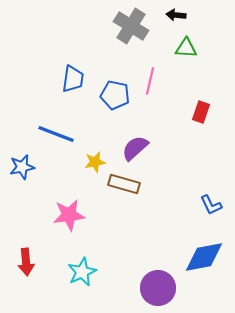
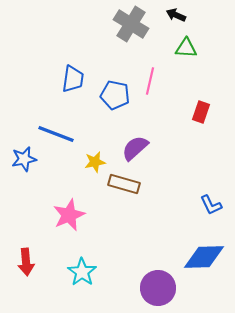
black arrow: rotated 18 degrees clockwise
gray cross: moved 2 px up
blue star: moved 2 px right, 8 px up
pink star: rotated 16 degrees counterclockwise
blue diamond: rotated 9 degrees clockwise
cyan star: rotated 12 degrees counterclockwise
